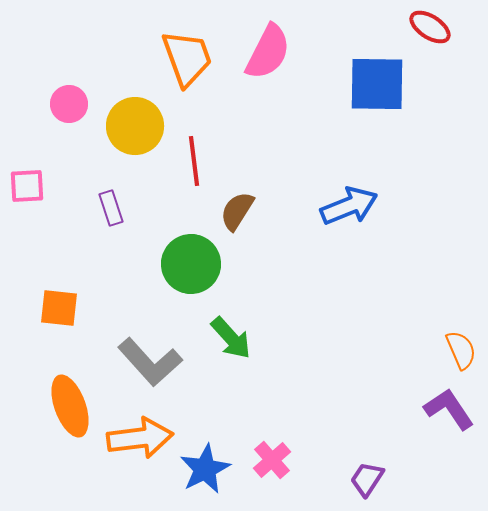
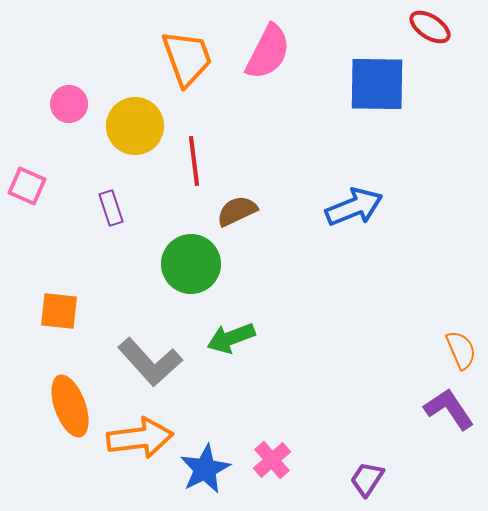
pink square: rotated 27 degrees clockwise
blue arrow: moved 5 px right, 1 px down
brown semicircle: rotated 33 degrees clockwise
orange square: moved 3 px down
green arrow: rotated 111 degrees clockwise
